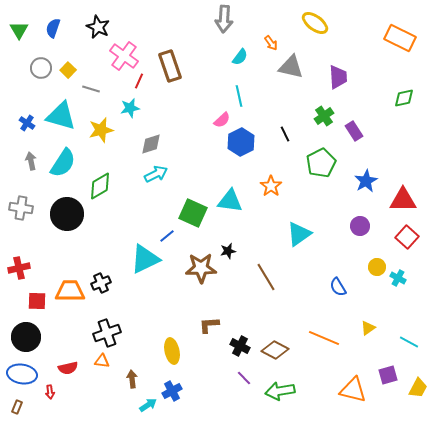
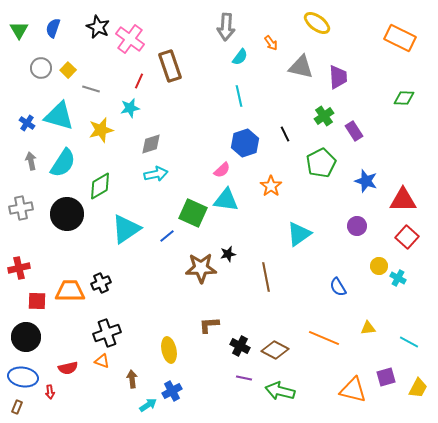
gray arrow at (224, 19): moved 2 px right, 8 px down
yellow ellipse at (315, 23): moved 2 px right
pink cross at (124, 56): moved 6 px right, 17 px up
gray triangle at (291, 67): moved 10 px right
green diamond at (404, 98): rotated 15 degrees clockwise
cyan triangle at (61, 116): moved 2 px left
pink semicircle at (222, 120): moved 50 px down
blue hexagon at (241, 142): moved 4 px right, 1 px down; rotated 8 degrees clockwise
cyan arrow at (156, 174): rotated 15 degrees clockwise
blue star at (366, 181): rotated 25 degrees counterclockwise
cyan triangle at (230, 201): moved 4 px left, 1 px up
gray cross at (21, 208): rotated 20 degrees counterclockwise
purple circle at (360, 226): moved 3 px left
black star at (228, 251): moved 3 px down
cyan triangle at (145, 259): moved 19 px left, 30 px up; rotated 8 degrees counterclockwise
yellow circle at (377, 267): moved 2 px right, 1 px up
brown line at (266, 277): rotated 20 degrees clockwise
yellow triangle at (368, 328): rotated 28 degrees clockwise
yellow ellipse at (172, 351): moved 3 px left, 1 px up
orange triangle at (102, 361): rotated 14 degrees clockwise
blue ellipse at (22, 374): moved 1 px right, 3 px down
purple square at (388, 375): moved 2 px left, 2 px down
purple line at (244, 378): rotated 35 degrees counterclockwise
green arrow at (280, 391): rotated 24 degrees clockwise
